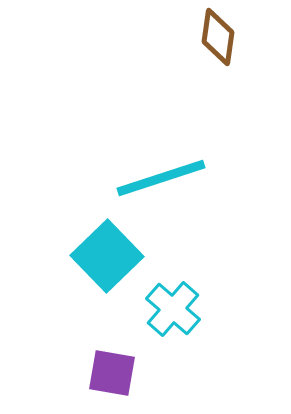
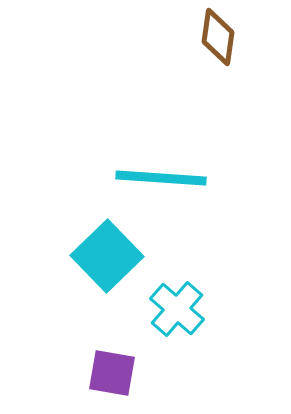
cyan line: rotated 22 degrees clockwise
cyan cross: moved 4 px right
